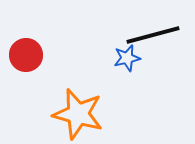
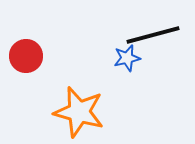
red circle: moved 1 px down
orange star: moved 1 px right, 2 px up
